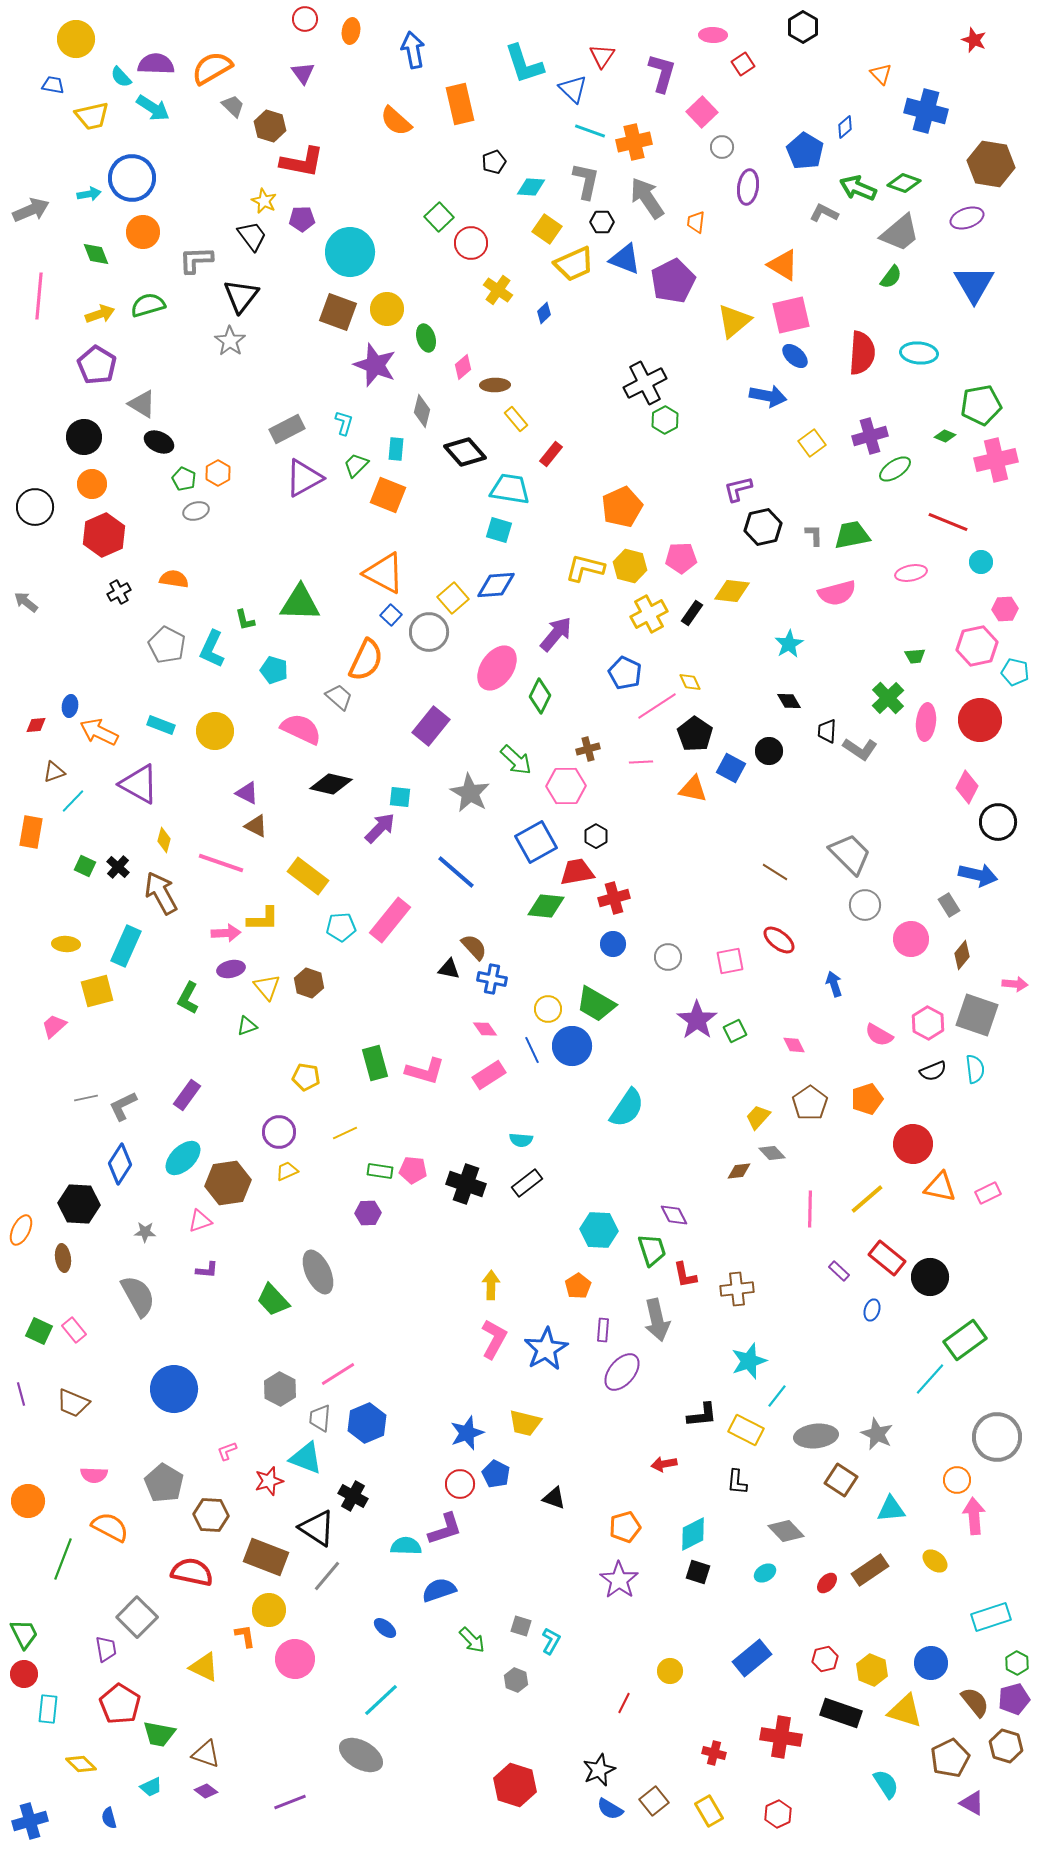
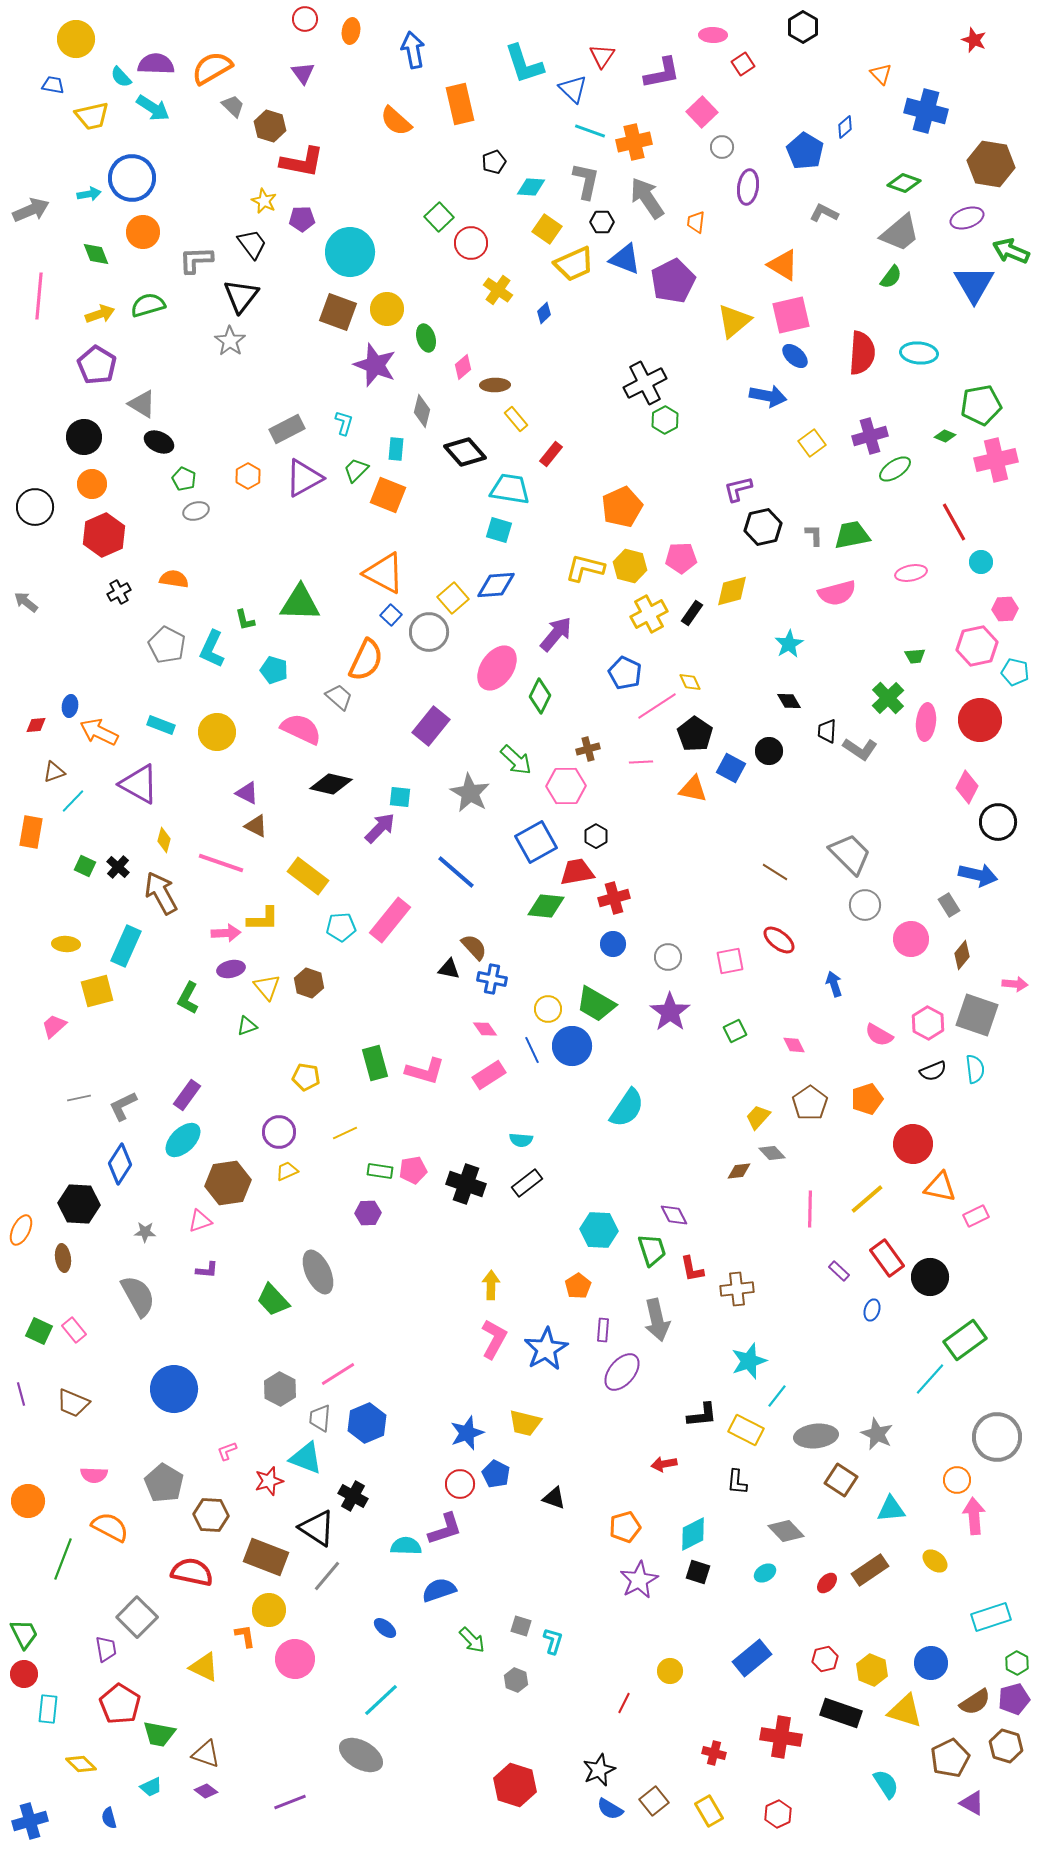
purple L-shape at (662, 73): rotated 63 degrees clockwise
green arrow at (858, 188): moved 153 px right, 63 px down
black trapezoid at (252, 236): moved 8 px down
green trapezoid at (356, 465): moved 5 px down
orange hexagon at (218, 473): moved 30 px right, 3 px down
red line at (948, 522): moved 6 px right; rotated 39 degrees clockwise
yellow diamond at (732, 591): rotated 21 degrees counterclockwise
yellow circle at (215, 731): moved 2 px right, 1 px down
purple star at (697, 1020): moved 27 px left, 8 px up
gray line at (86, 1098): moved 7 px left
cyan ellipse at (183, 1158): moved 18 px up
pink pentagon at (413, 1170): rotated 16 degrees counterclockwise
pink rectangle at (988, 1193): moved 12 px left, 23 px down
red rectangle at (887, 1258): rotated 15 degrees clockwise
red L-shape at (685, 1275): moved 7 px right, 6 px up
purple star at (619, 1580): moved 20 px right; rotated 9 degrees clockwise
cyan L-shape at (551, 1641): moved 2 px right; rotated 12 degrees counterclockwise
brown semicircle at (975, 1702): rotated 96 degrees clockwise
